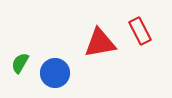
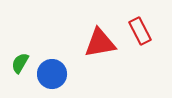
blue circle: moved 3 px left, 1 px down
